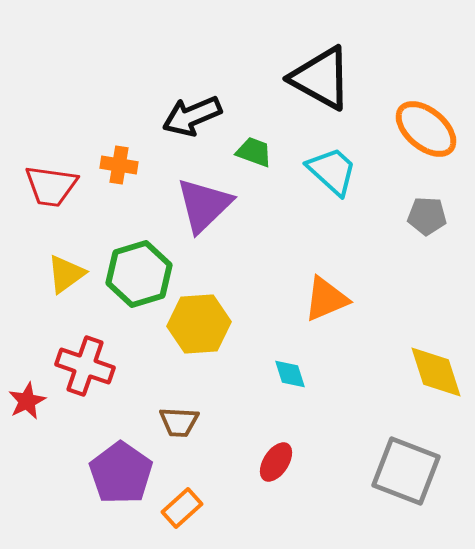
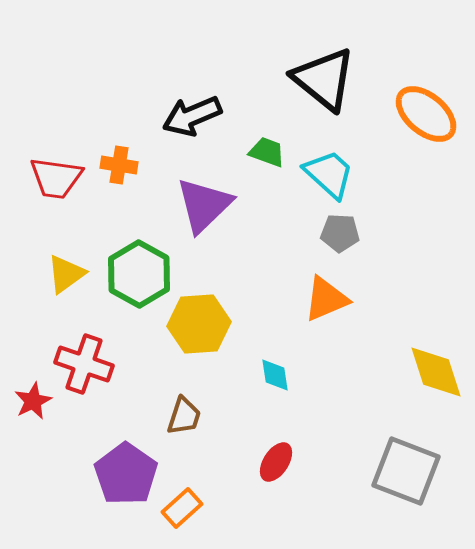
black triangle: moved 3 px right, 1 px down; rotated 10 degrees clockwise
orange ellipse: moved 15 px up
green trapezoid: moved 13 px right
cyan trapezoid: moved 3 px left, 3 px down
red trapezoid: moved 5 px right, 8 px up
gray pentagon: moved 87 px left, 17 px down
green hexagon: rotated 14 degrees counterclockwise
red cross: moved 1 px left, 2 px up
cyan diamond: moved 15 px left, 1 px down; rotated 9 degrees clockwise
red star: moved 6 px right
brown trapezoid: moved 5 px right, 6 px up; rotated 75 degrees counterclockwise
purple pentagon: moved 5 px right, 1 px down
